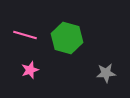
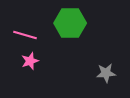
green hexagon: moved 3 px right, 15 px up; rotated 16 degrees counterclockwise
pink star: moved 9 px up
